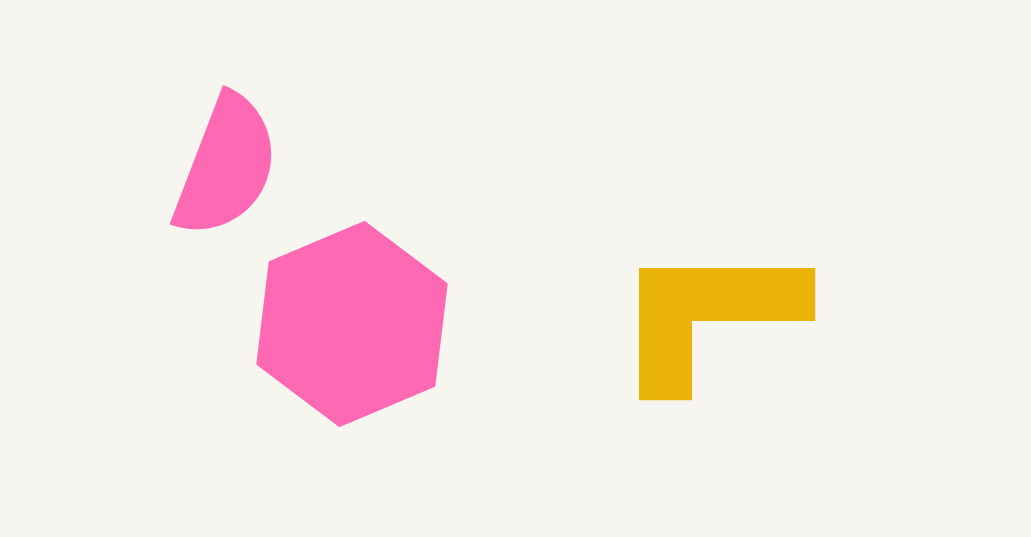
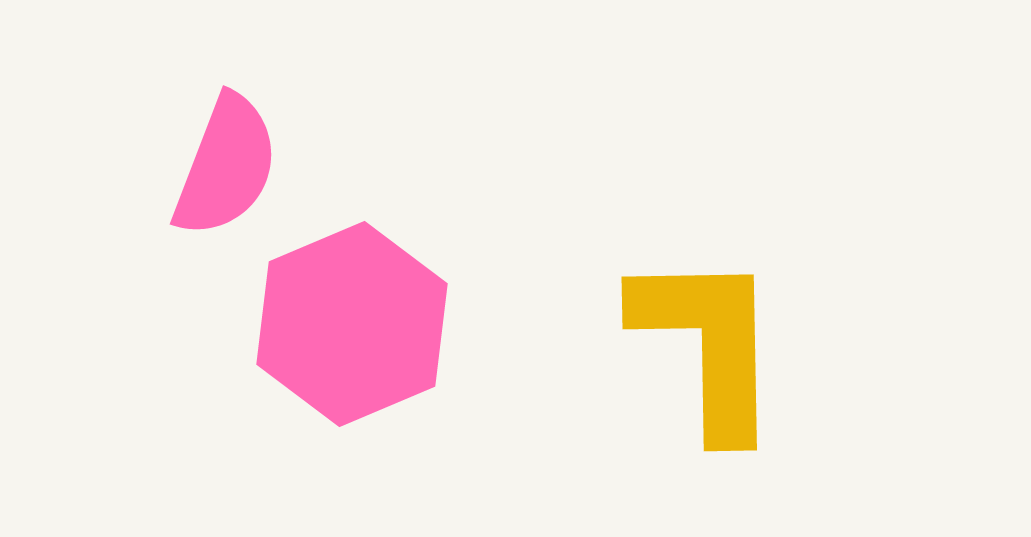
yellow L-shape: moved 29 px down; rotated 89 degrees clockwise
